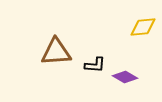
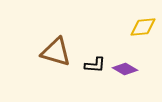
brown triangle: rotated 20 degrees clockwise
purple diamond: moved 8 px up
